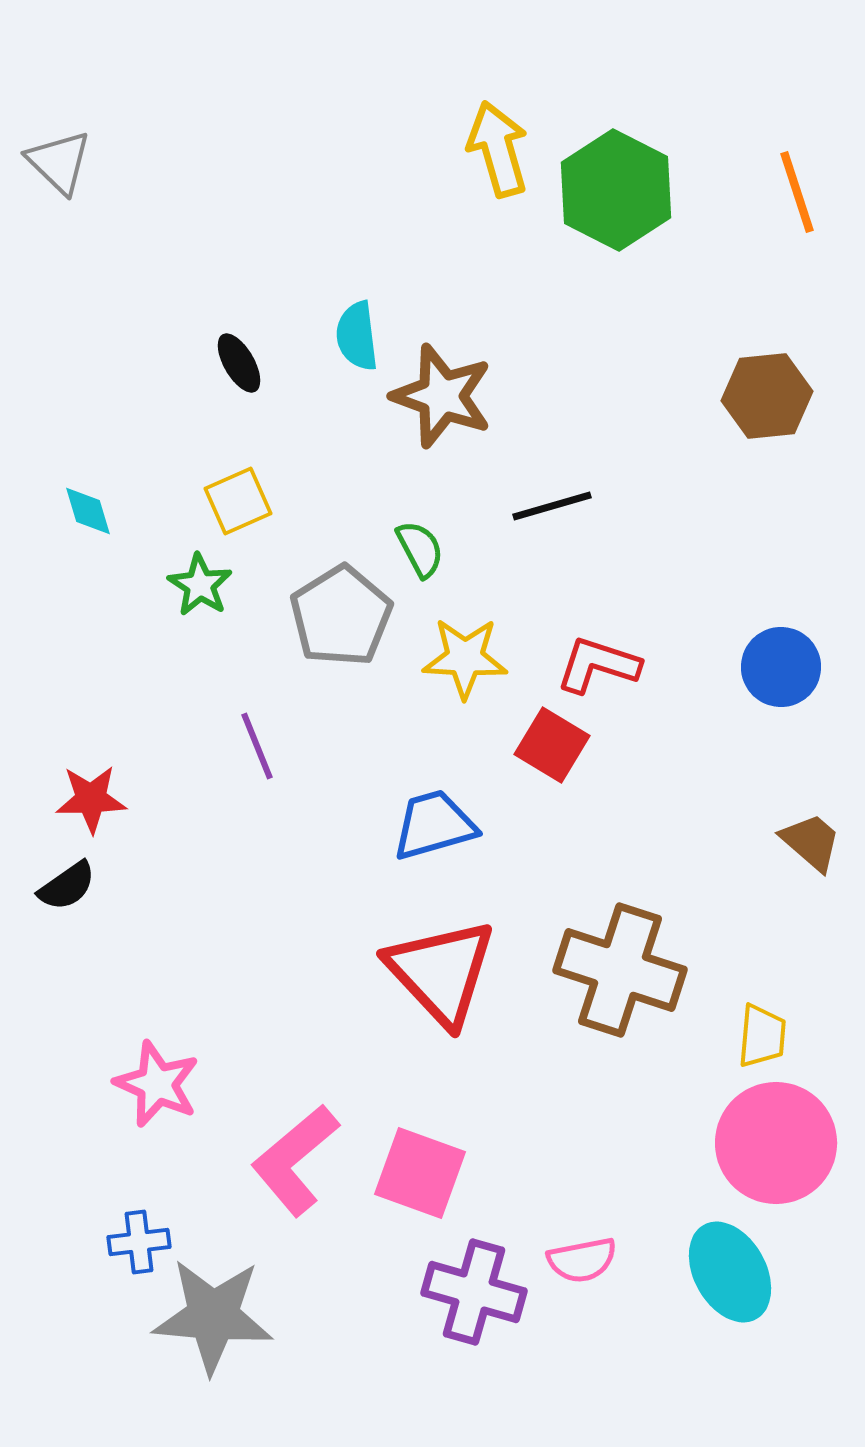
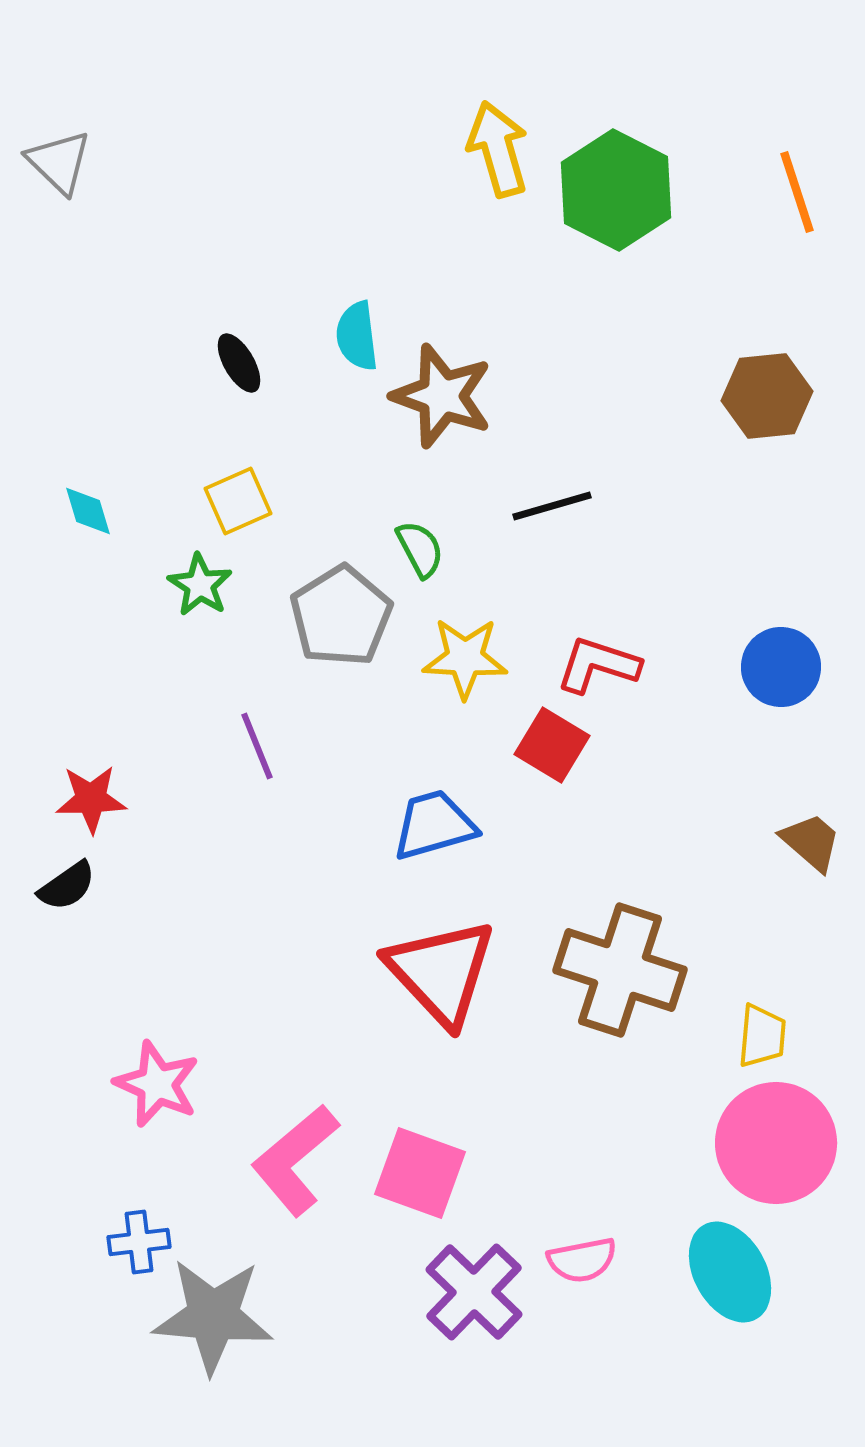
purple cross: rotated 28 degrees clockwise
